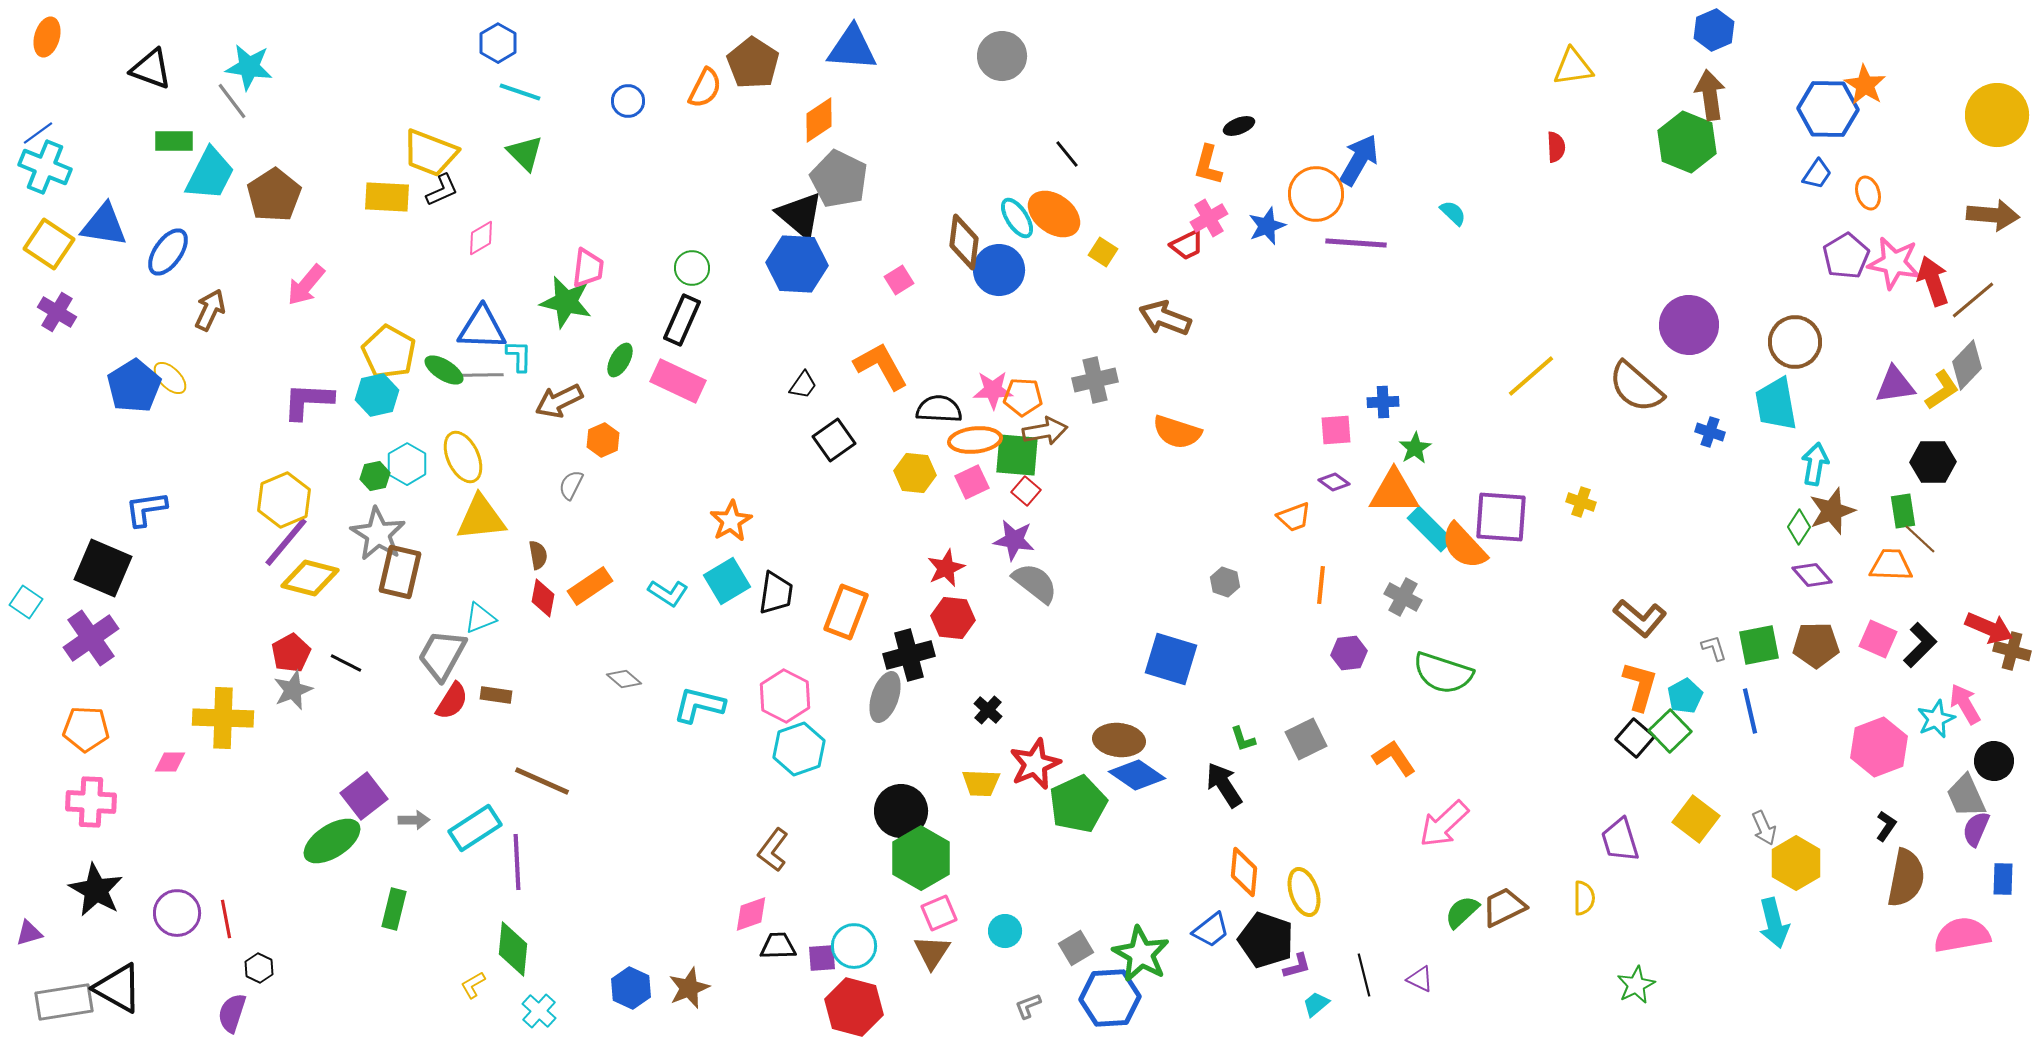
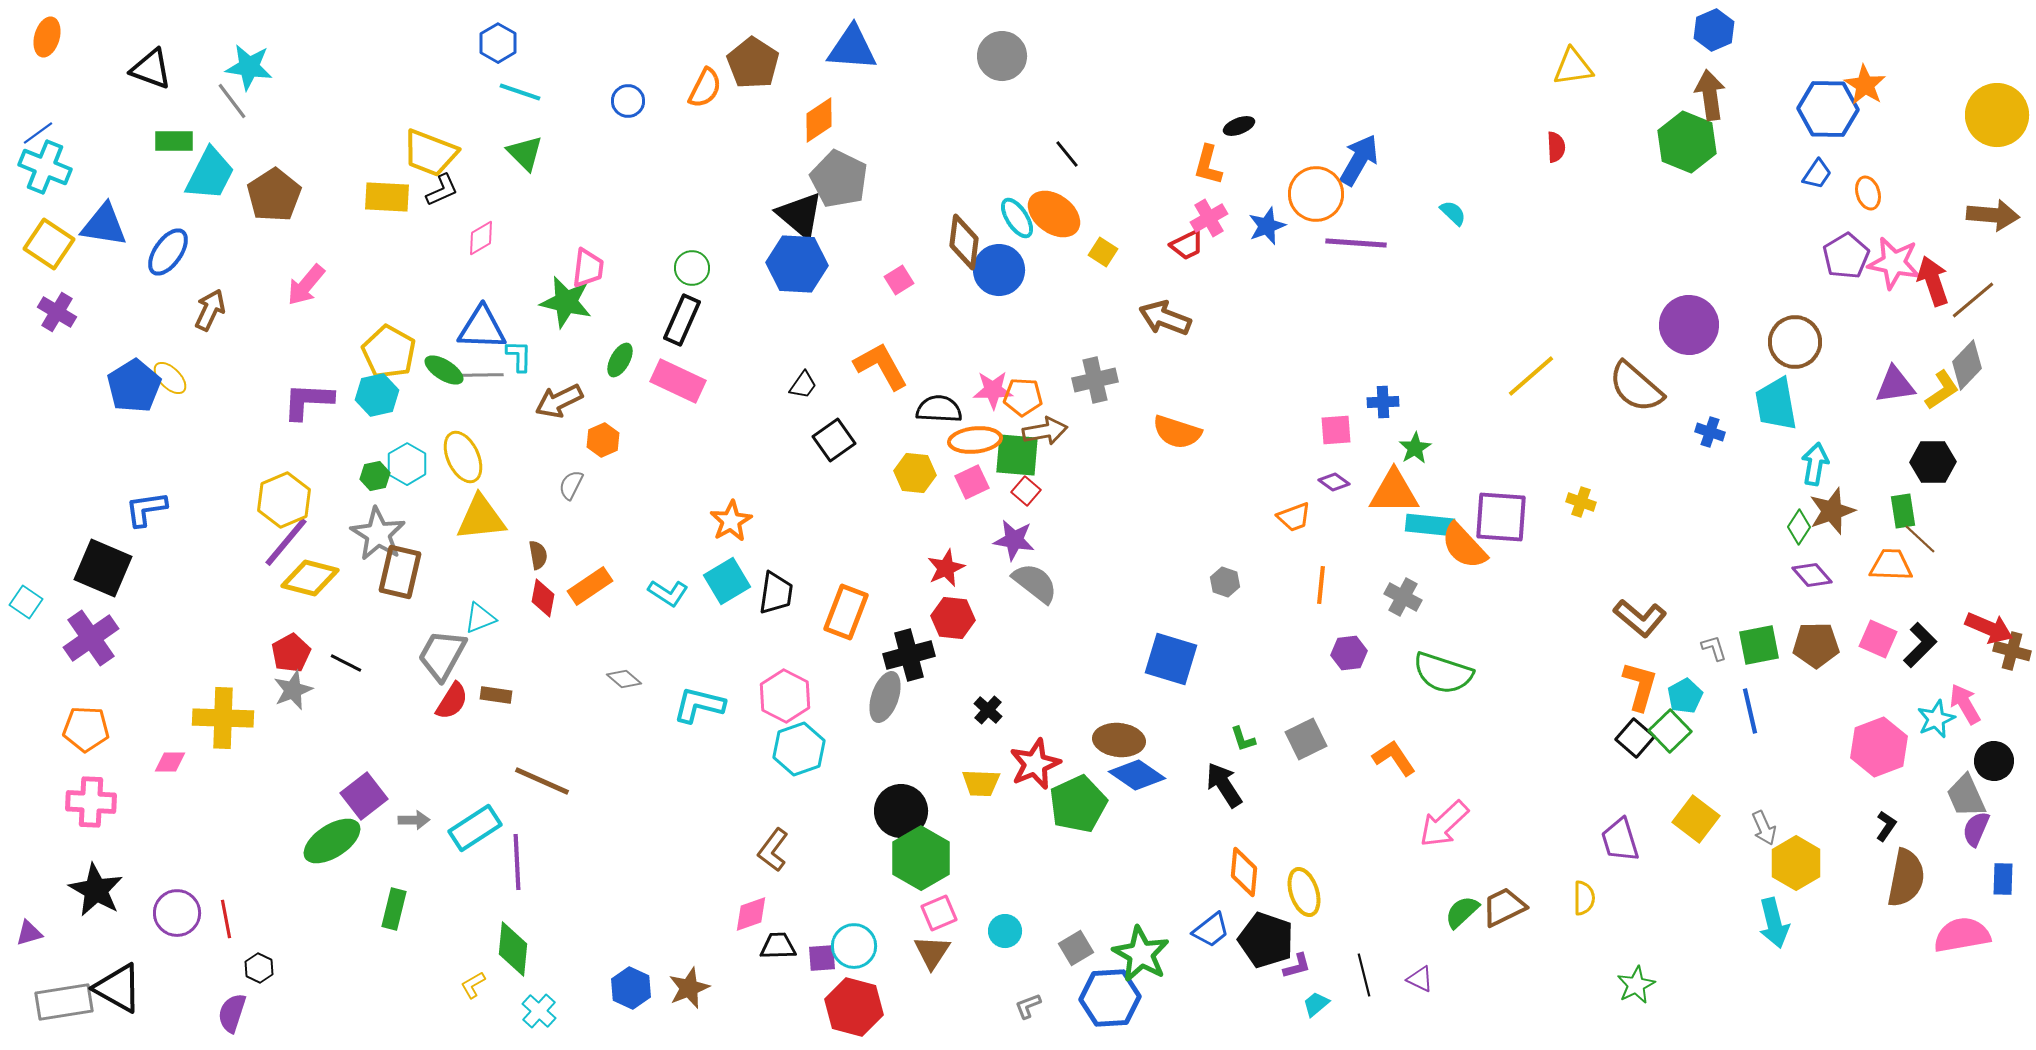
cyan rectangle at (1430, 529): moved 4 px up; rotated 39 degrees counterclockwise
